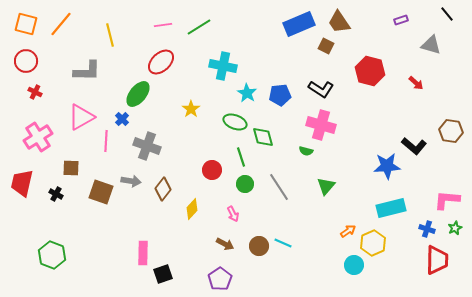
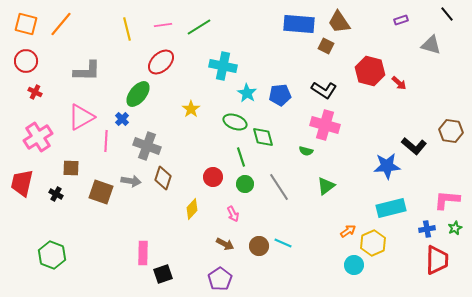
blue rectangle at (299, 24): rotated 28 degrees clockwise
yellow line at (110, 35): moved 17 px right, 6 px up
red arrow at (416, 83): moved 17 px left
black L-shape at (321, 89): moved 3 px right, 1 px down
pink cross at (321, 125): moved 4 px right
red circle at (212, 170): moved 1 px right, 7 px down
green triangle at (326, 186): rotated 12 degrees clockwise
brown diamond at (163, 189): moved 11 px up; rotated 20 degrees counterclockwise
blue cross at (427, 229): rotated 28 degrees counterclockwise
